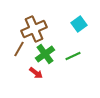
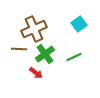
brown line: rotated 63 degrees clockwise
green line: moved 1 px right, 1 px down
